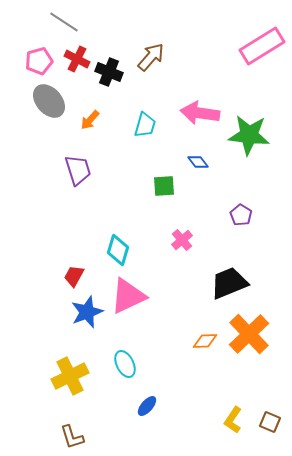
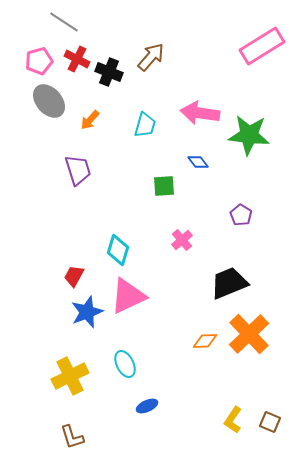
blue ellipse: rotated 25 degrees clockwise
